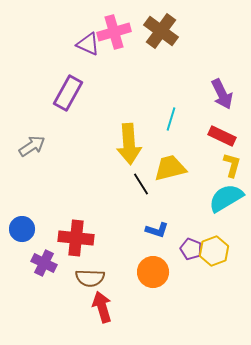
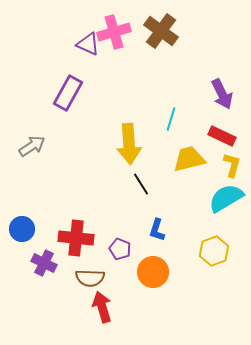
yellow trapezoid: moved 19 px right, 9 px up
blue L-shape: rotated 90 degrees clockwise
purple pentagon: moved 71 px left
